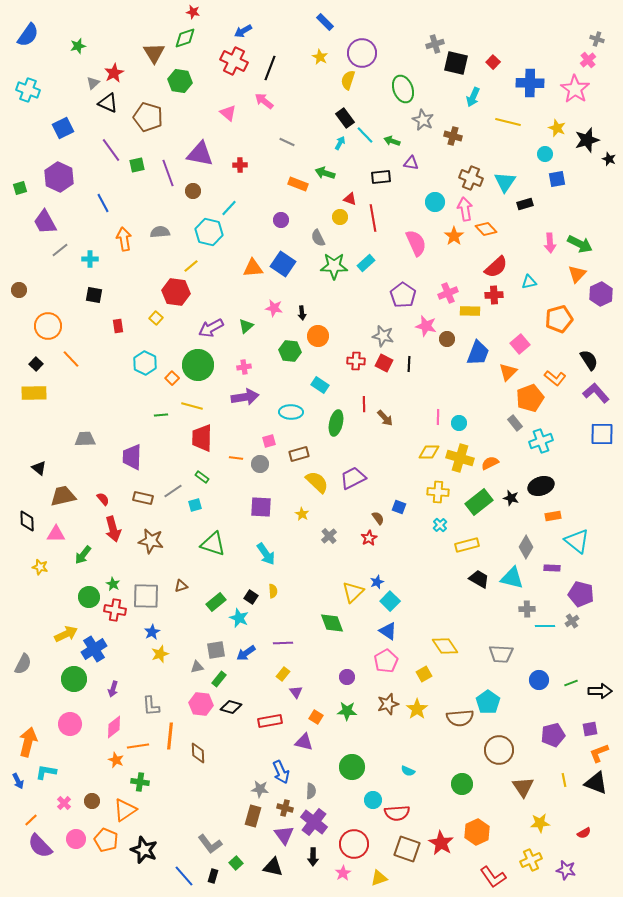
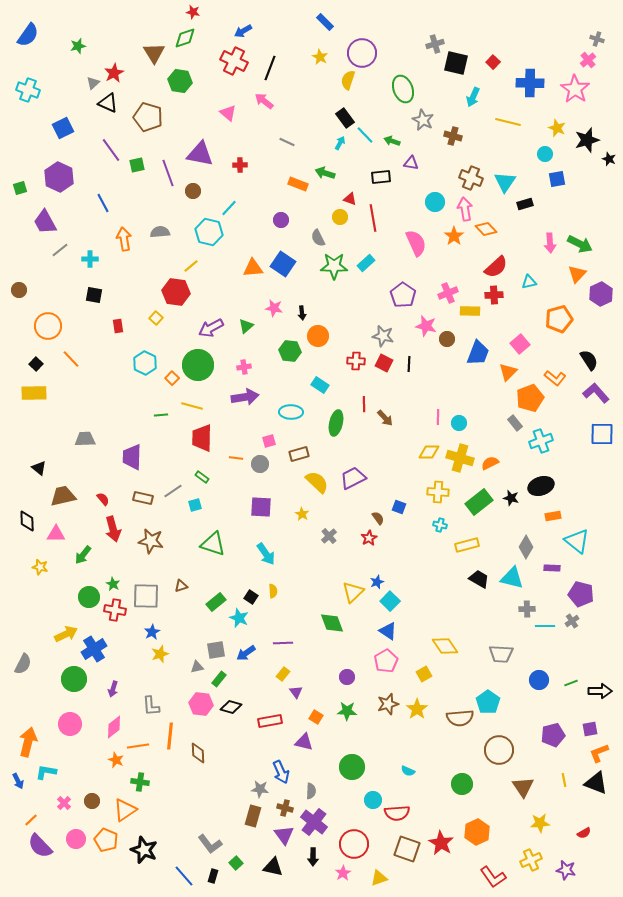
cyan cross at (440, 525): rotated 32 degrees counterclockwise
